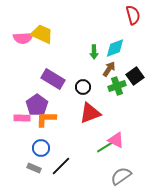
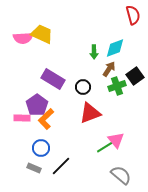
orange L-shape: rotated 45 degrees counterclockwise
pink triangle: rotated 24 degrees clockwise
gray semicircle: moved 1 px up; rotated 75 degrees clockwise
